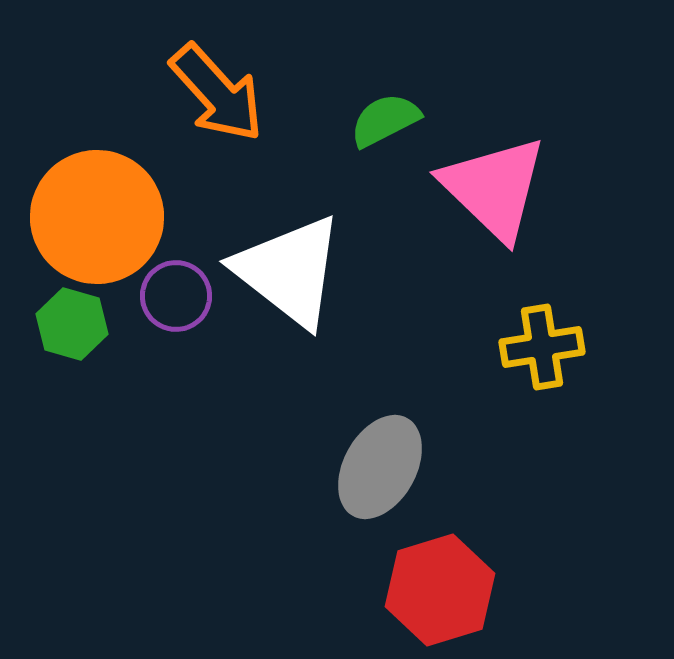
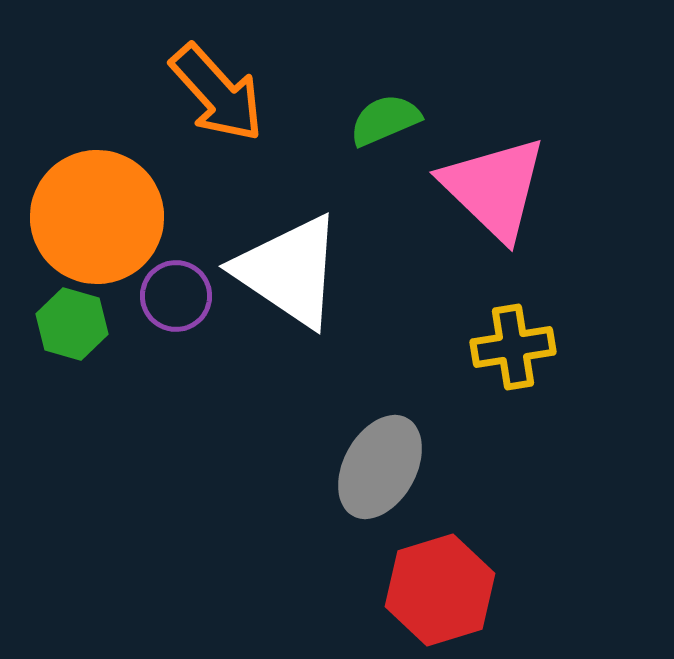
green semicircle: rotated 4 degrees clockwise
white triangle: rotated 4 degrees counterclockwise
yellow cross: moved 29 px left
